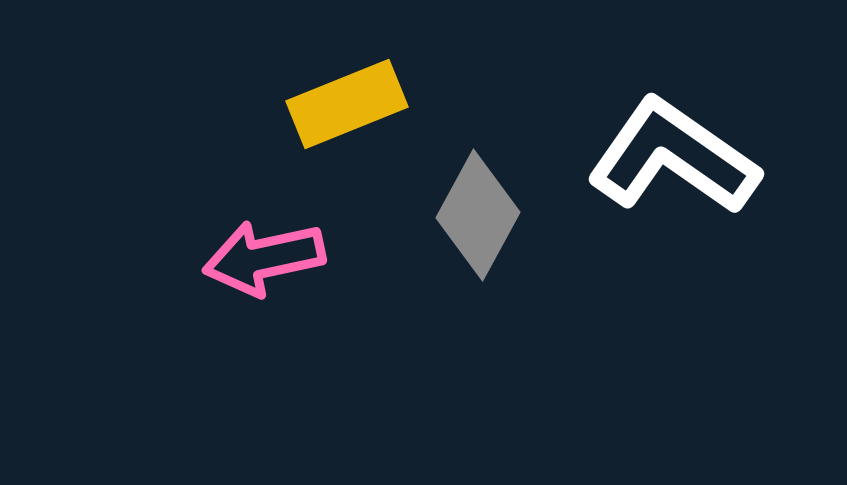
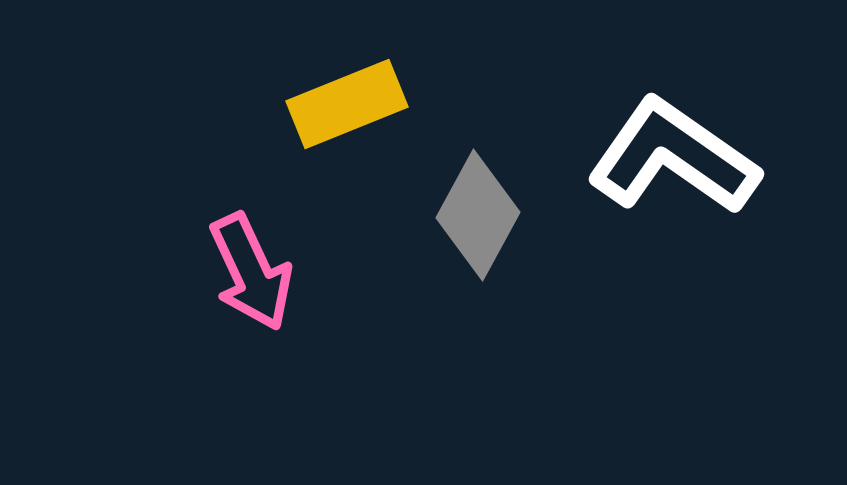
pink arrow: moved 13 px left, 14 px down; rotated 103 degrees counterclockwise
